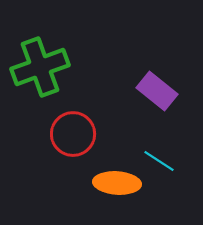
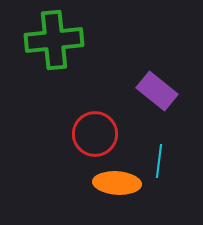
green cross: moved 14 px right, 27 px up; rotated 14 degrees clockwise
red circle: moved 22 px right
cyan line: rotated 64 degrees clockwise
